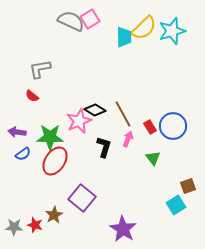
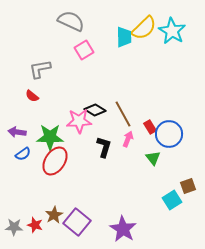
pink square: moved 6 px left, 31 px down
cyan star: rotated 24 degrees counterclockwise
pink star: rotated 20 degrees clockwise
blue circle: moved 4 px left, 8 px down
purple square: moved 5 px left, 24 px down
cyan square: moved 4 px left, 5 px up
